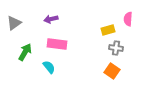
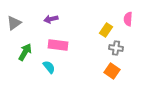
yellow rectangle: moved 2 px left; rotated 40 degrees counterclockwise
pink rectangle: moved 1 px right, 1 px down
